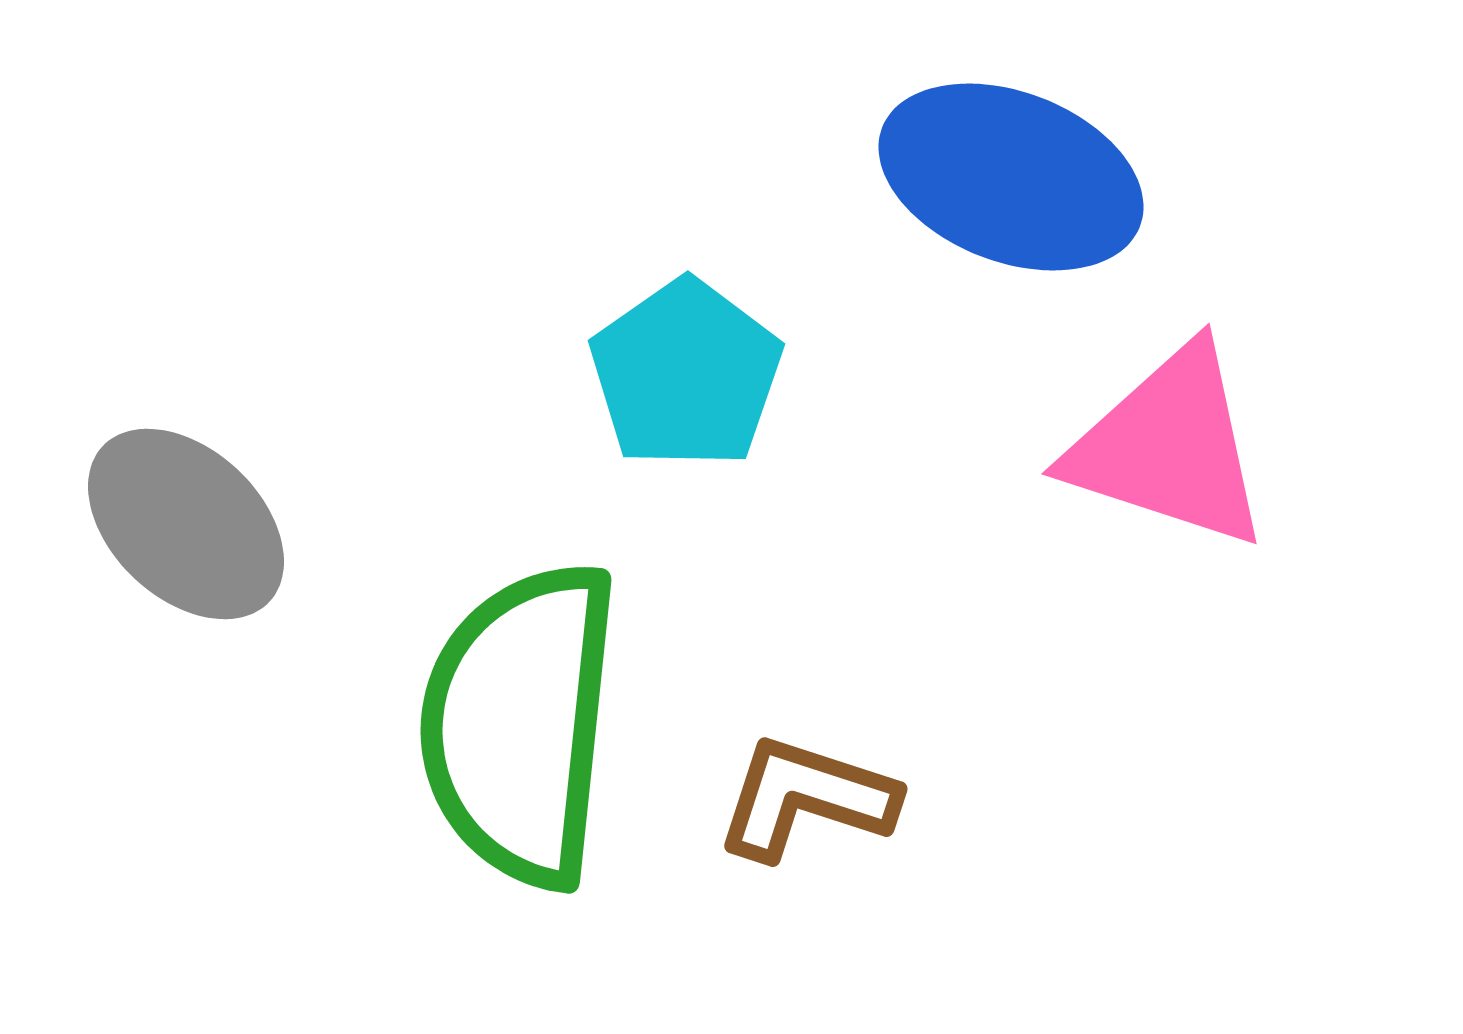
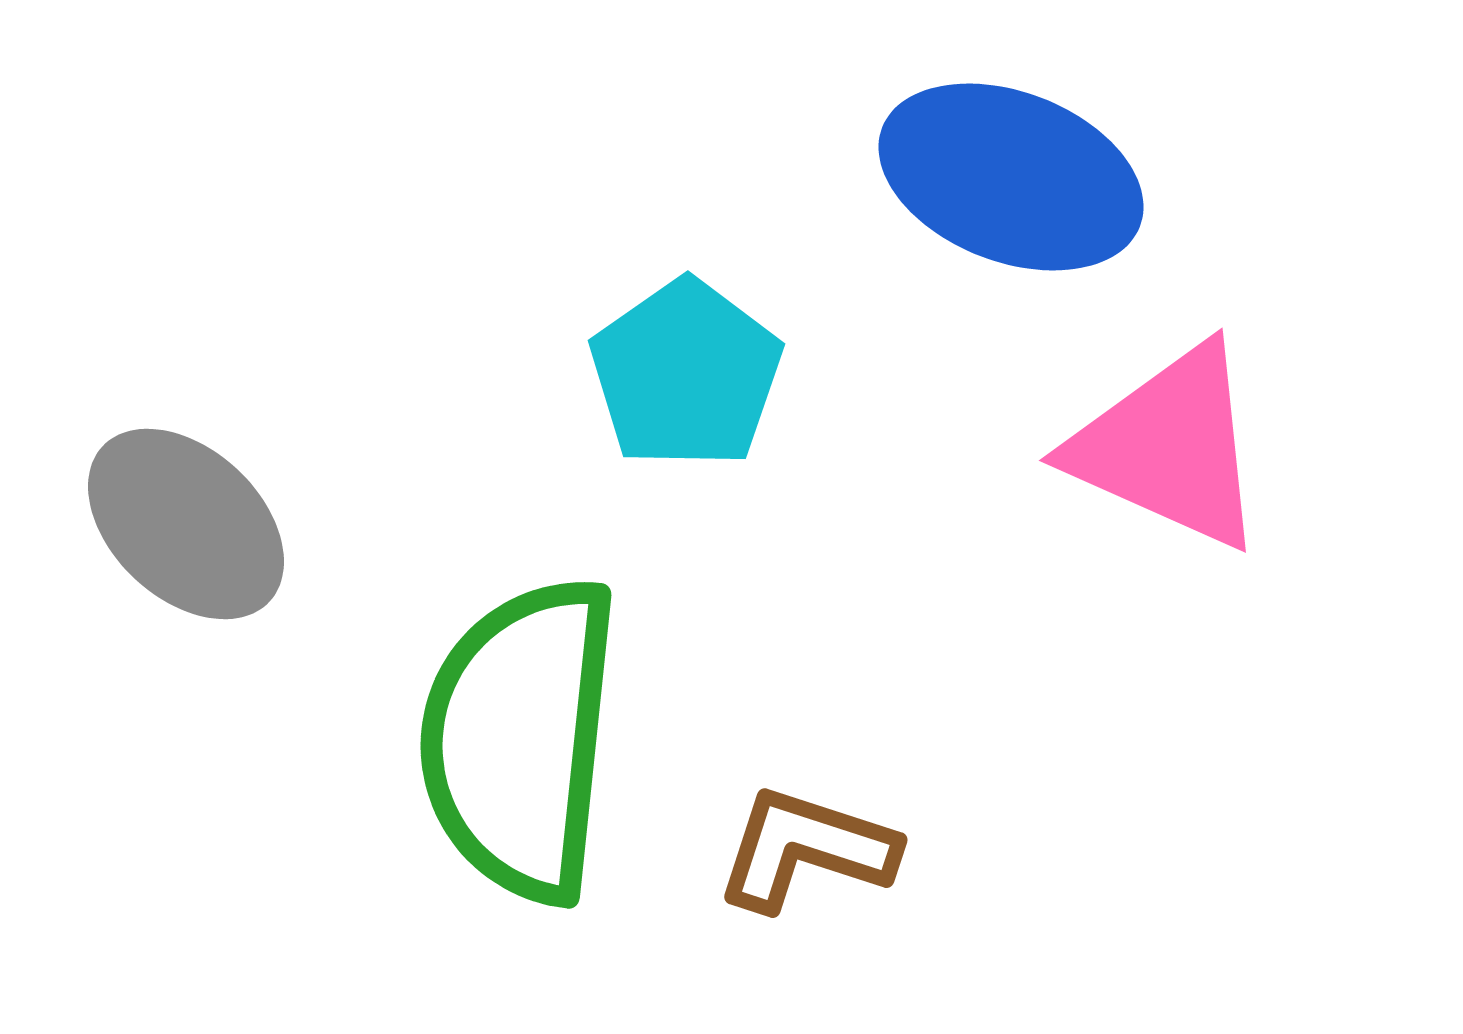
pink triangle: rotated 6 degrees clockwise
green semicircle: moved 15 px down
brown L-shape: moved 51 px down
